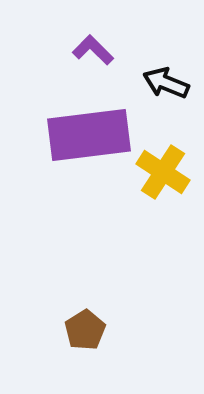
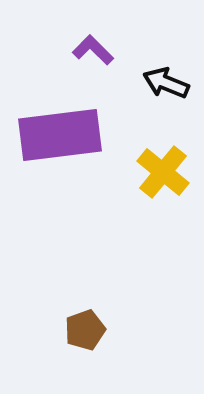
purple rectangle: moved 29 px left
yellow cross: rotated 6 degrees clockwise
brown pentagon: rotated 12 degrees clockwise
